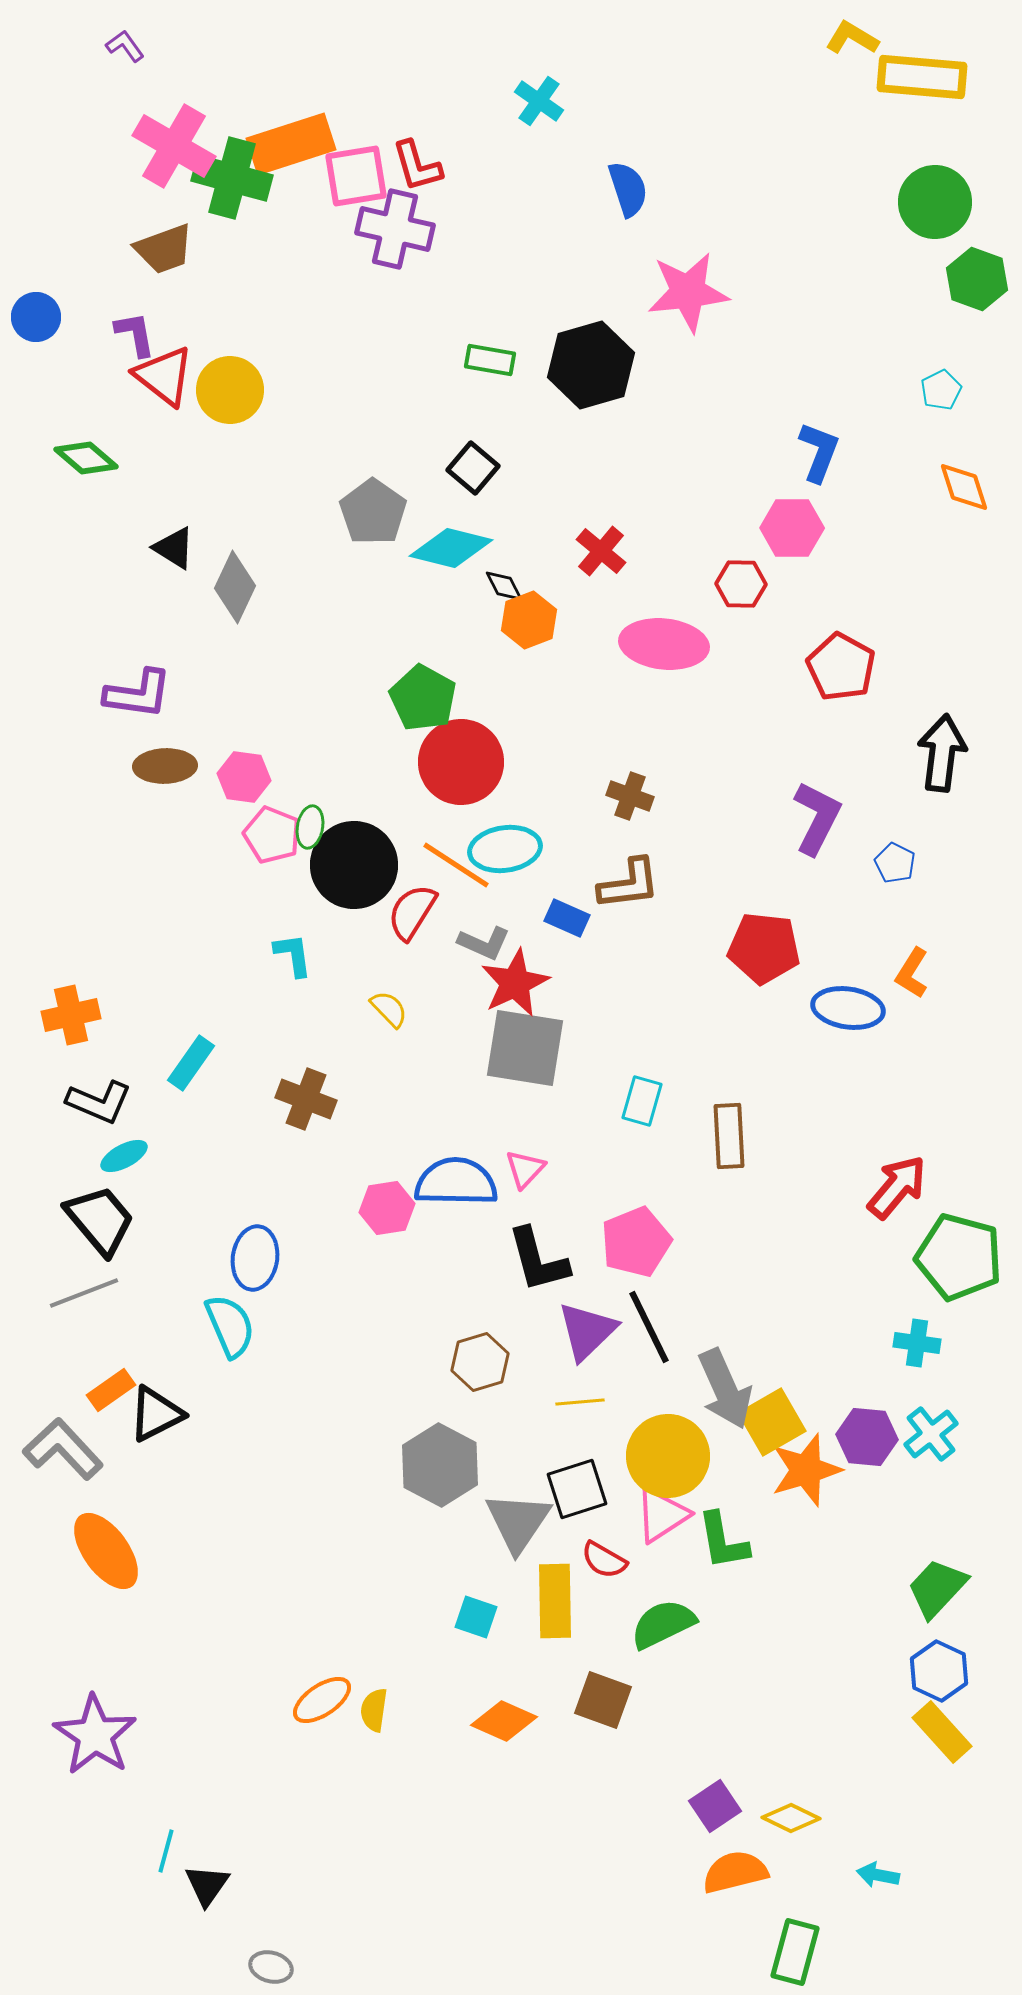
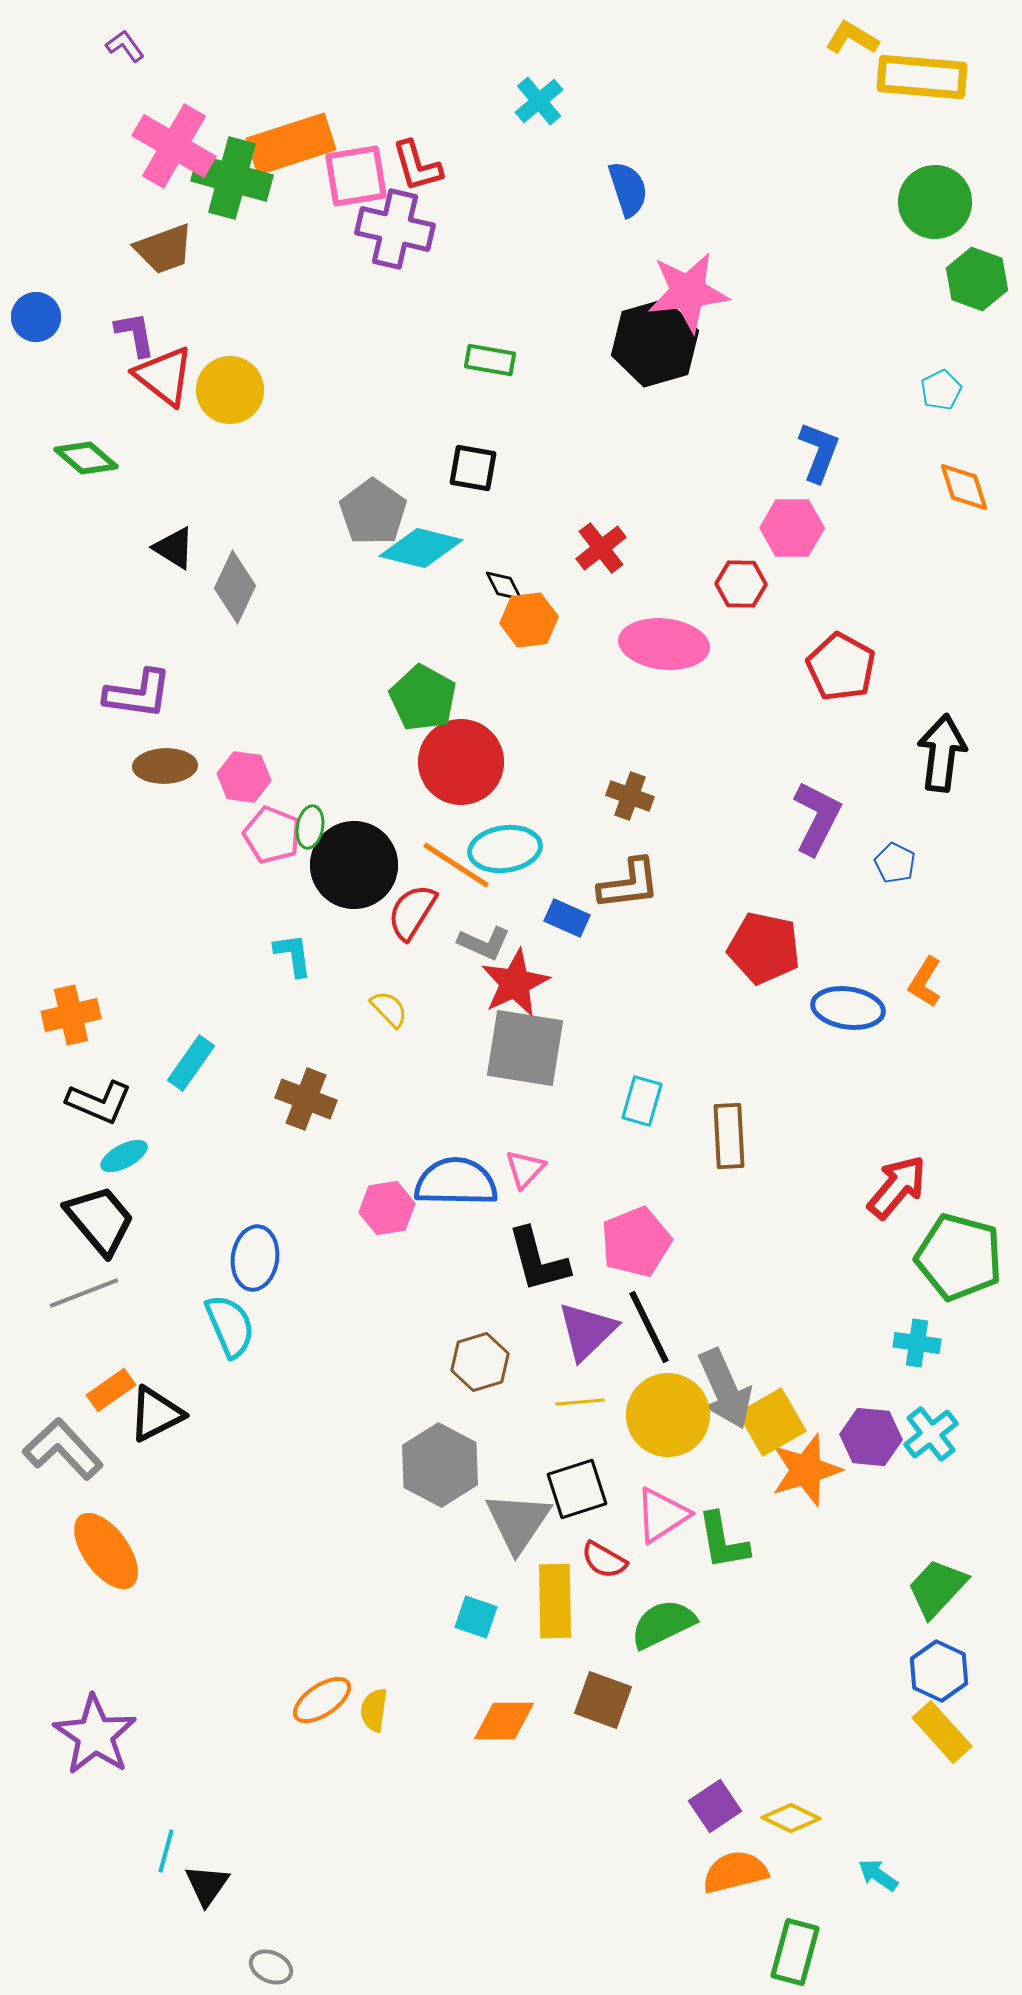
cyan cross at (539, 101): rotated 15 degrees clockwise
black hexagon at (591, 365): moved 64 px right, 22 px up
black square at (473, 468): rotated 30 degrees counterclockwise
cyan diamond at (451, 548): moved 30 px left
red cross at (601, 551): moved 3 px up; rotated 12 degrees clockwise
orange hexagon at (529, 620): rotated 14 degrees clockwise
red pentagon at (764, 948): rotated 6 degrees clockwise
orange L-shape at (912, 973): moved 13 px right, 9 px down
purple hexagon at (867, 1437): moved 4 px right
yellow circle at (668, 1456): moved 41 px up
orange diamond at (504, 1721): rotated 24 degrees counterclockwise
cyan arrow at (878, 1875): rotated 24 degrees clockwise
gray ellipse at (271, 1967): rotated 9 degrees clockwise
